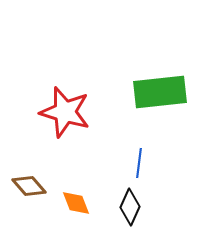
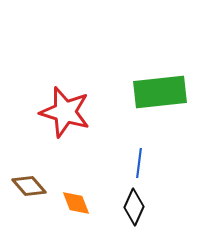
black diamond: moved 4 px right
